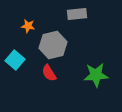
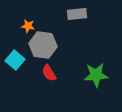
gray hexagon: moved 10 px left; rotated 20 degrees clockwise
